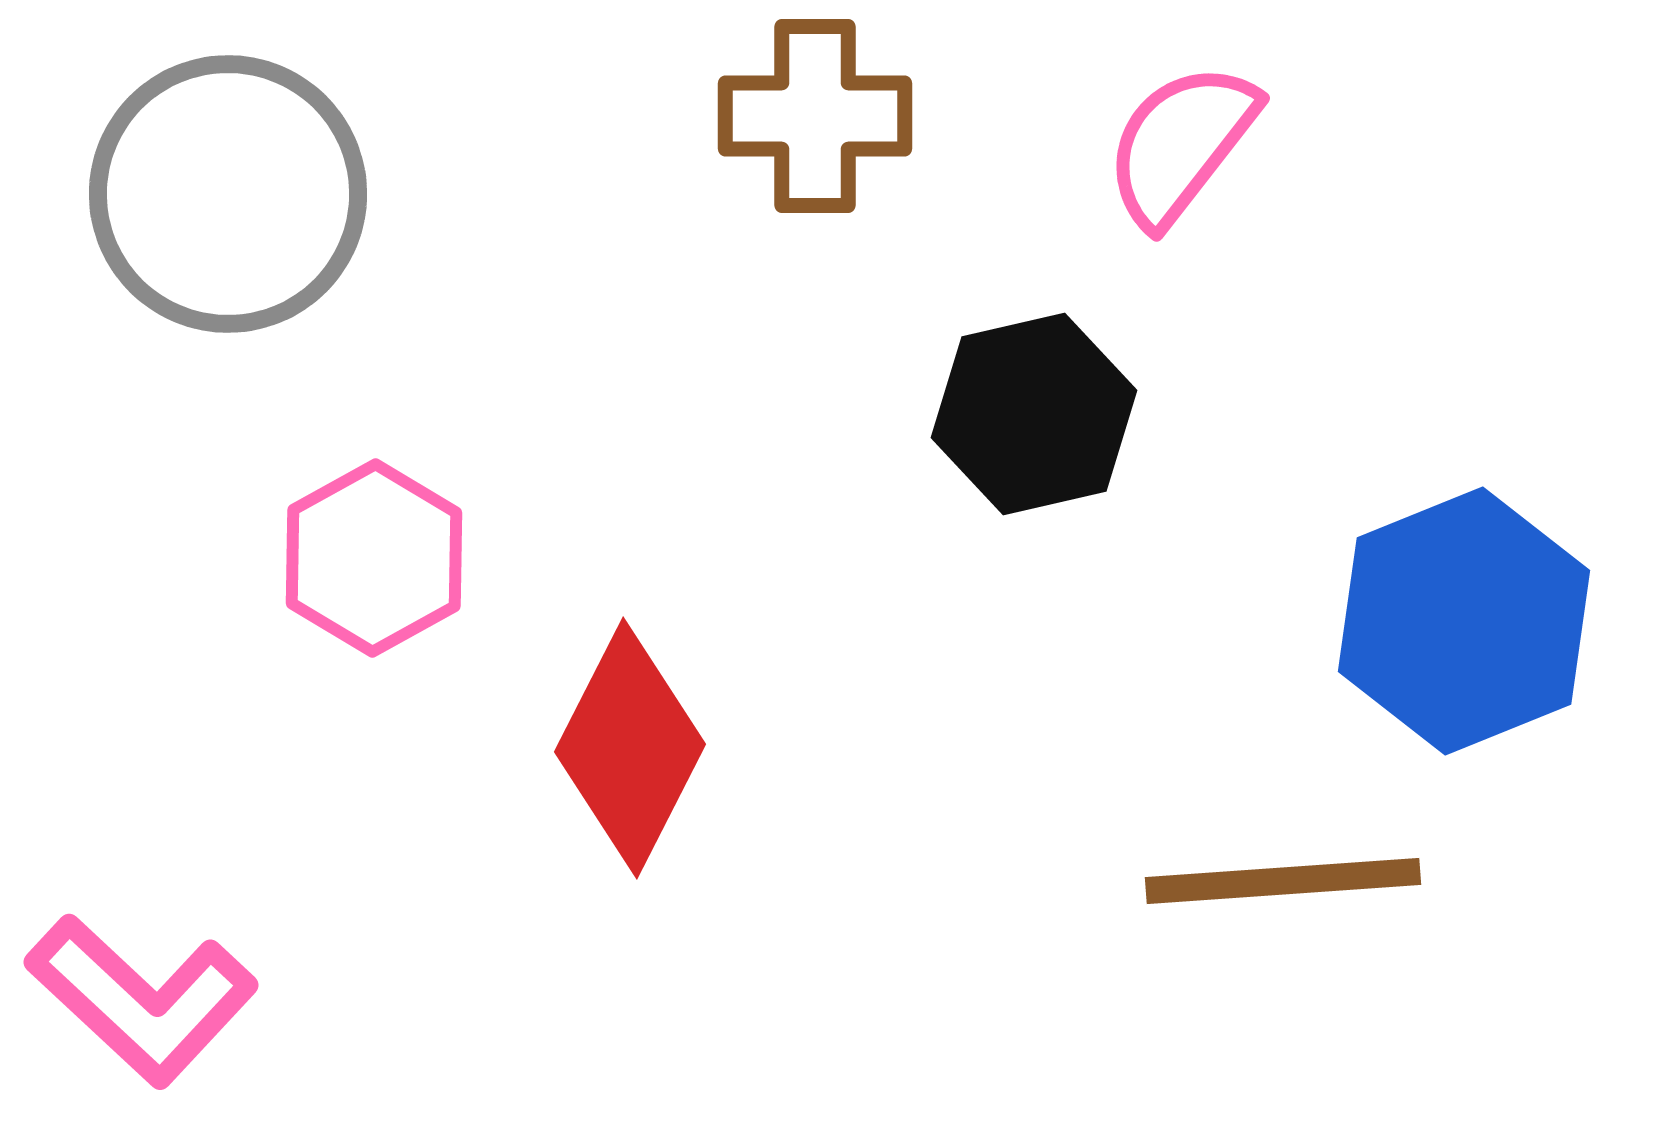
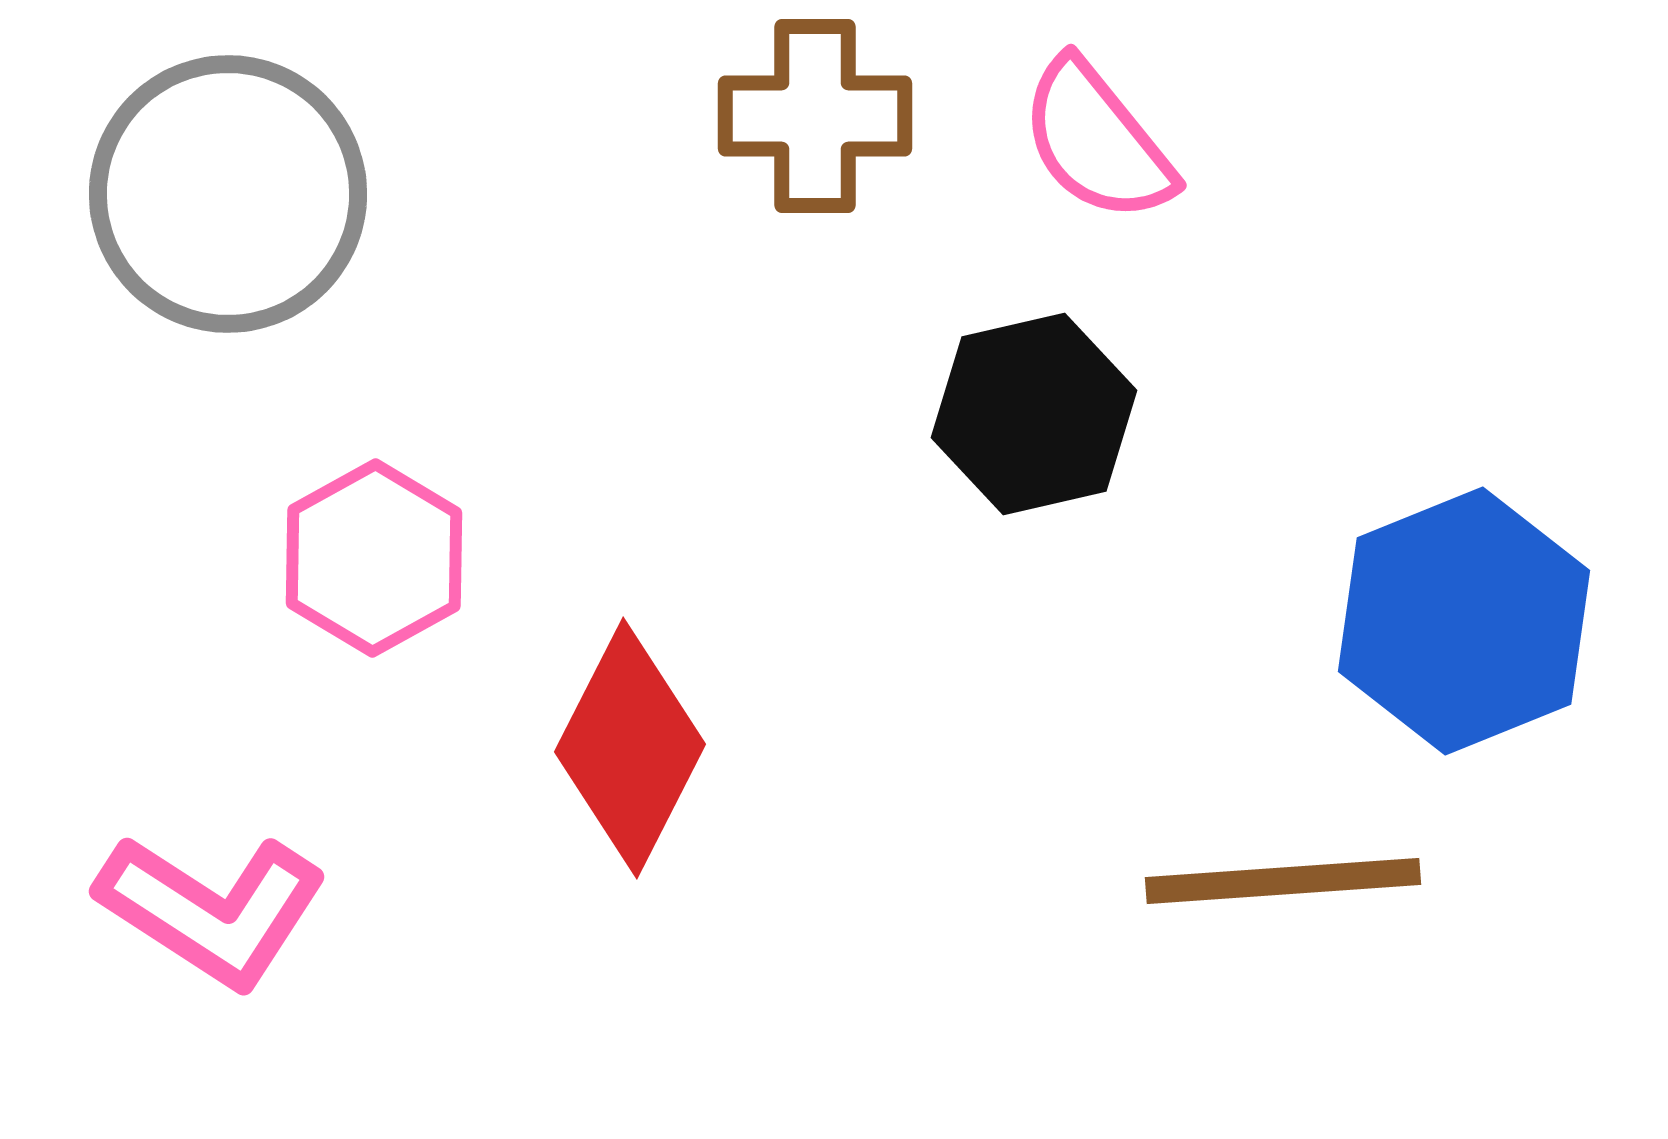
pink semicircle: moved 84 px left, 3 px up; rotated 77 degrees counterclockwise
pink L-shape: moved 70 px right, 90 px up; rotated 10 degrees counterclockwise
